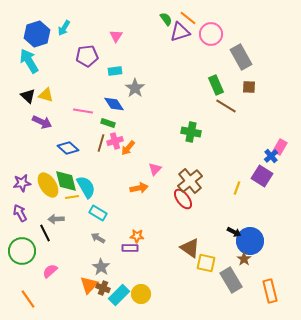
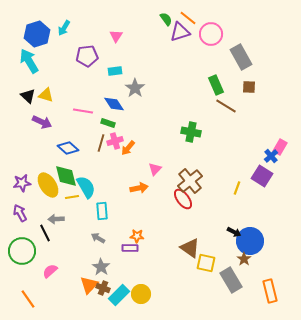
green diamond at (66, 181): moved 5 px up
cyan rectangle at (98, 213): moved 4 px right, 2 px up; rotated 54 degrees clockwise
